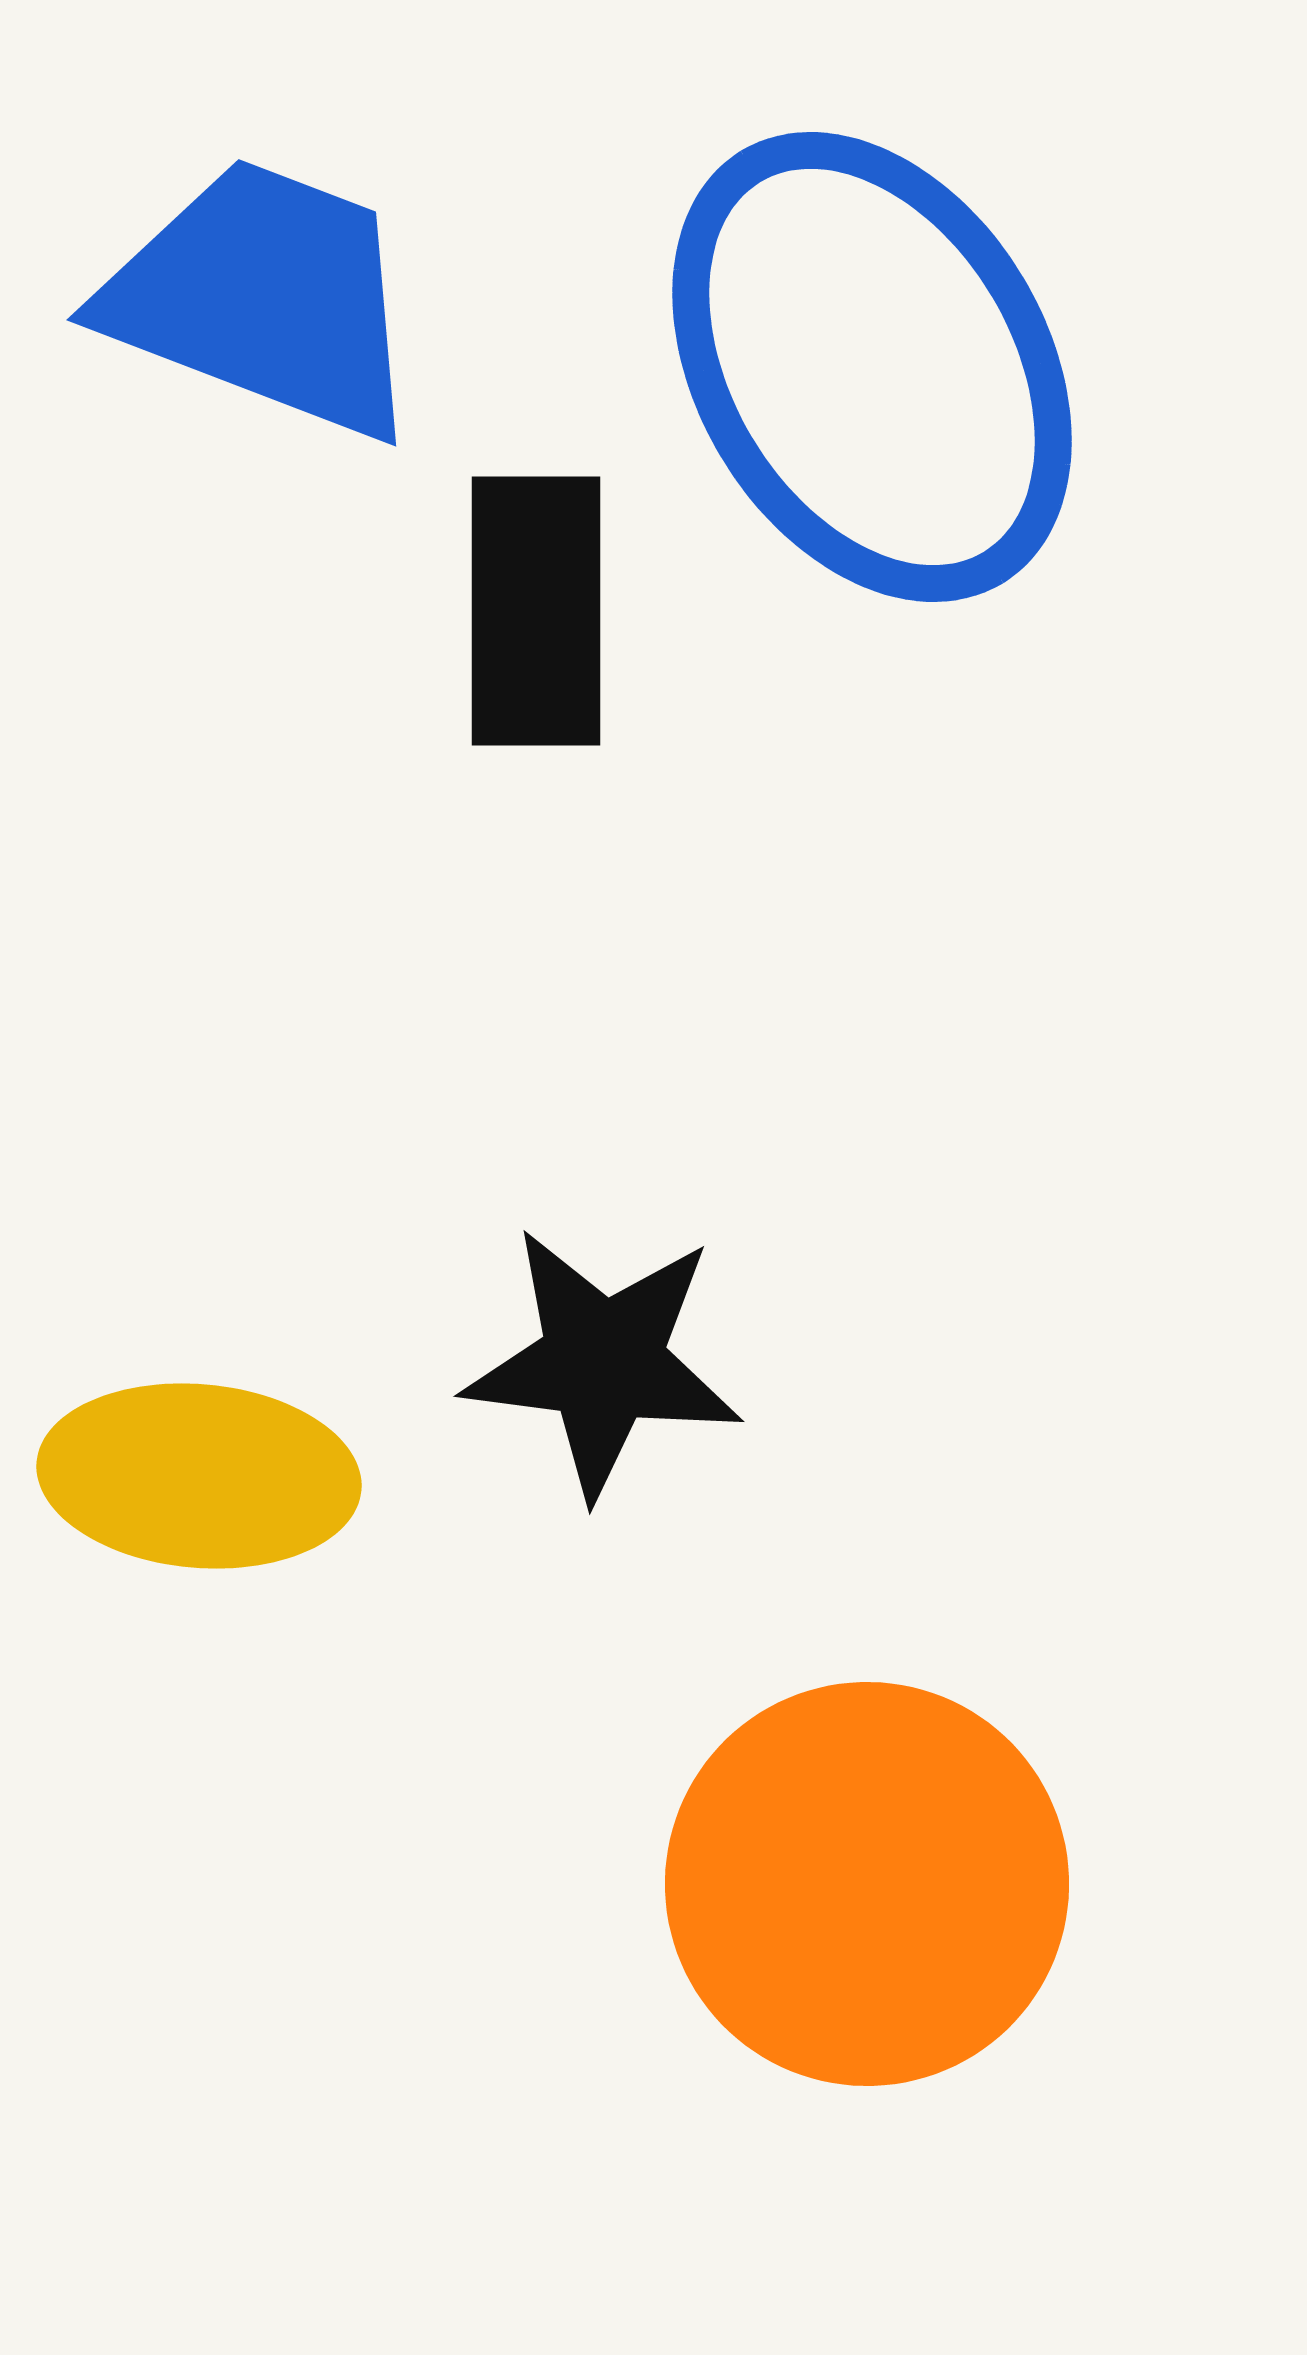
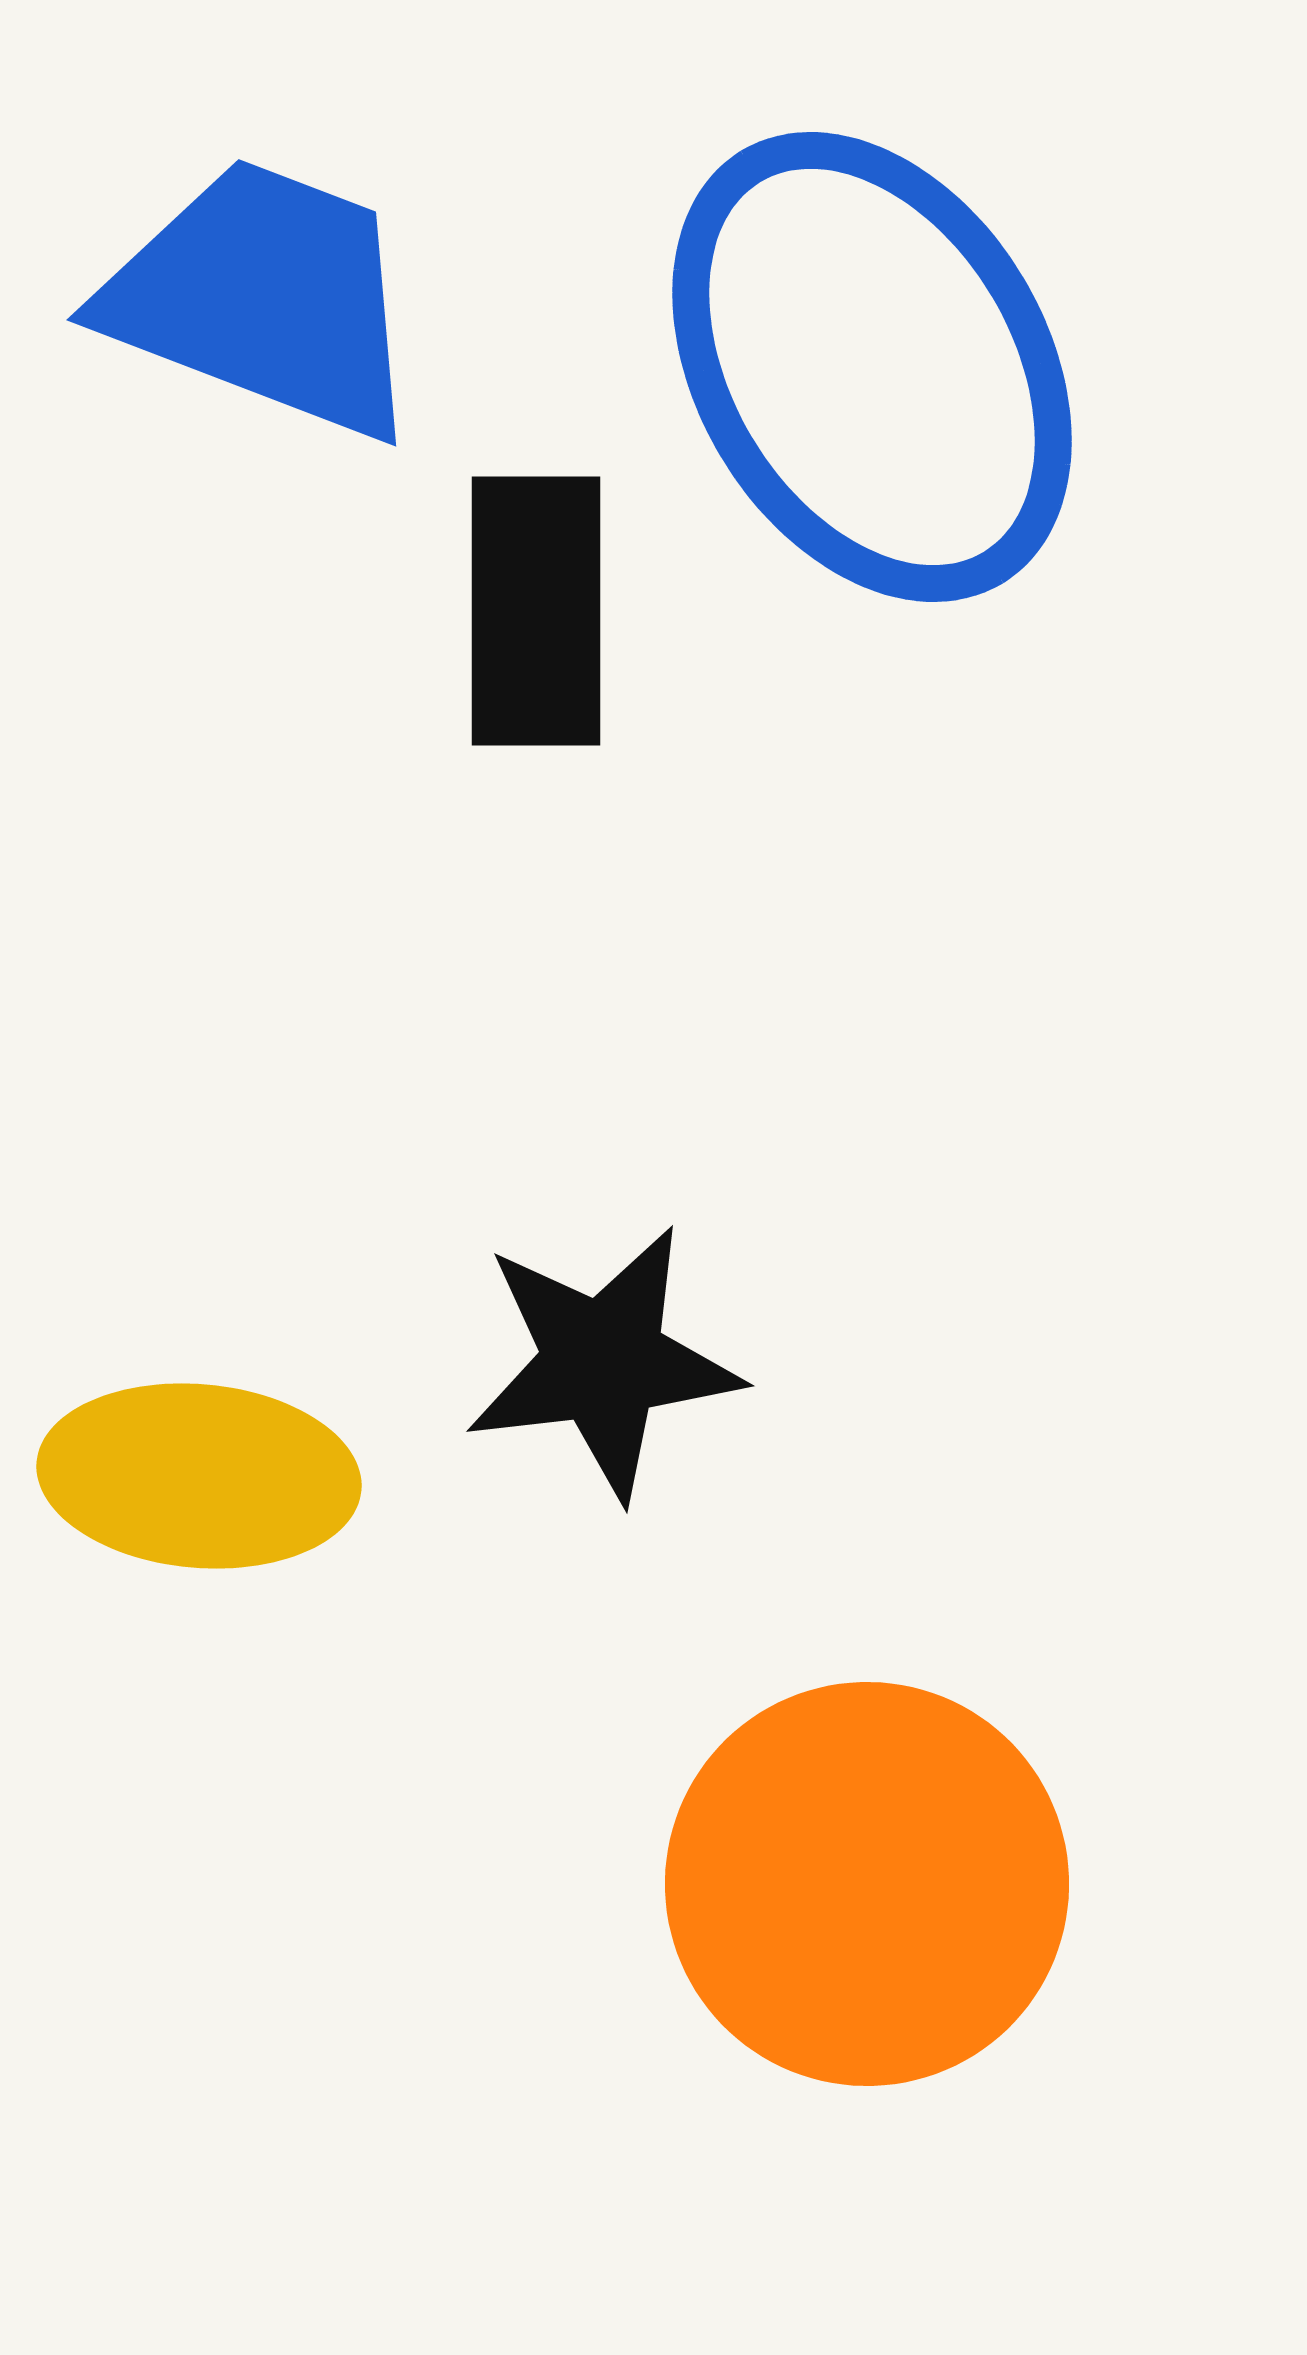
black star: rotated 14 degrees counterclockwise
